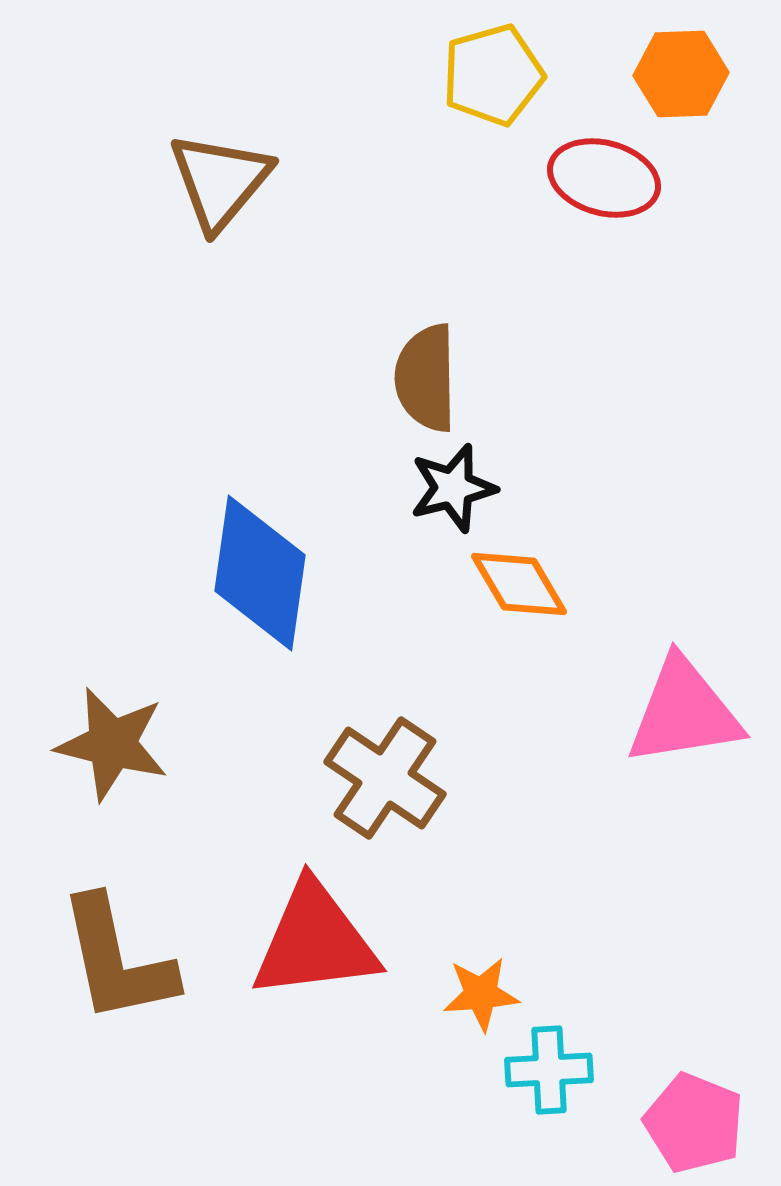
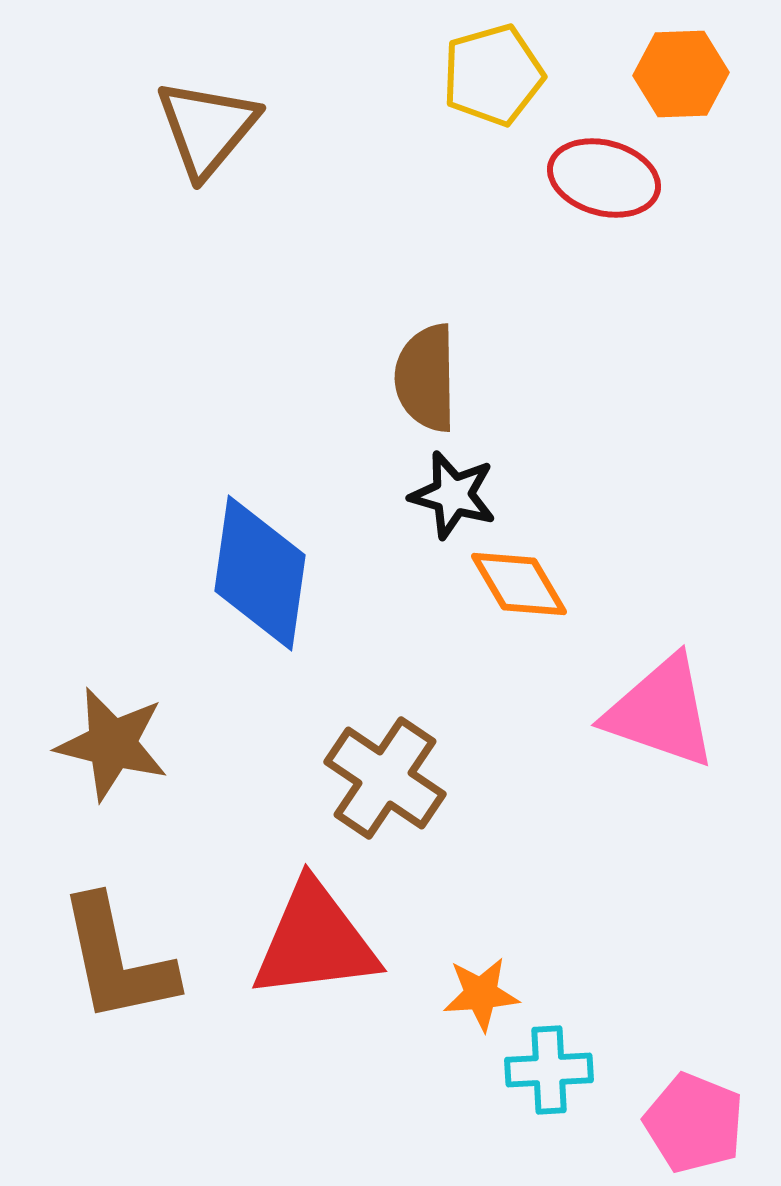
brown triangle: moved 13 px left, 53 px up
black star: moved 7 px down; rotated 30 degrees clockwise
pink triangle: moved 23 px left; rotated 28 degrees clockwise
